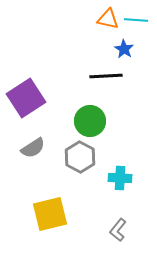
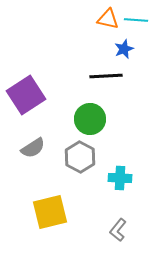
blue star: rotated 18 degrees clockwise
purple square: moved 3 px up
green circle: moved 2 px up
yellow square: moved 2 px up
